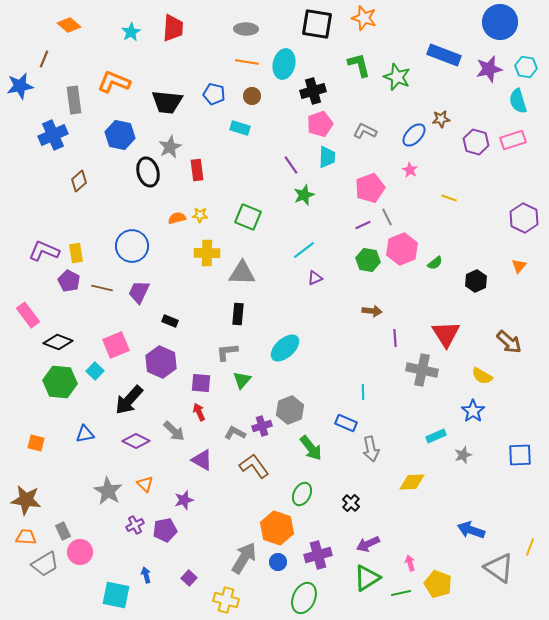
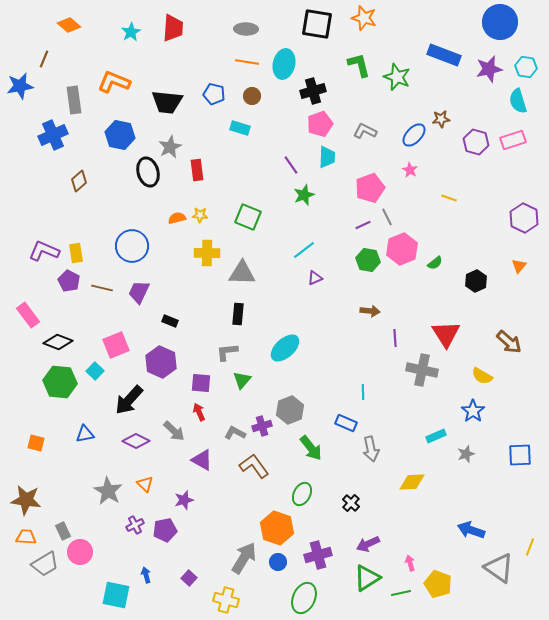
brown arrow at (372, 311): moved 2 px left
gray star at (463, 455): moved 3 px right, 1 px up
